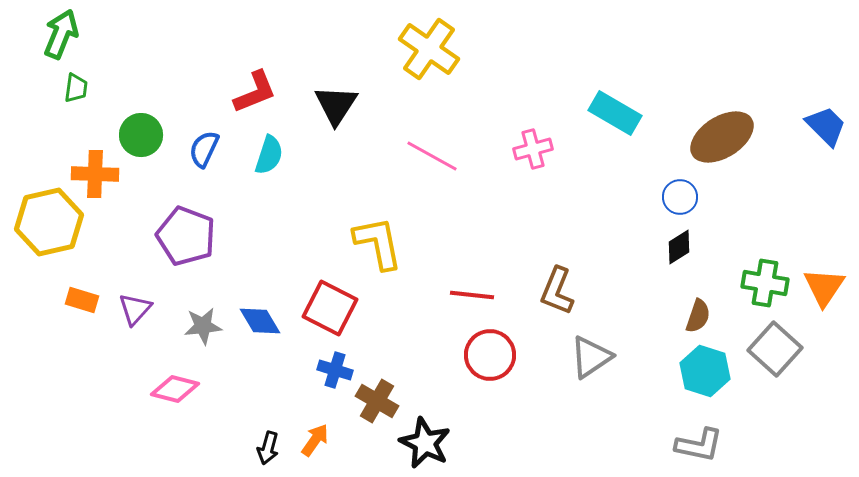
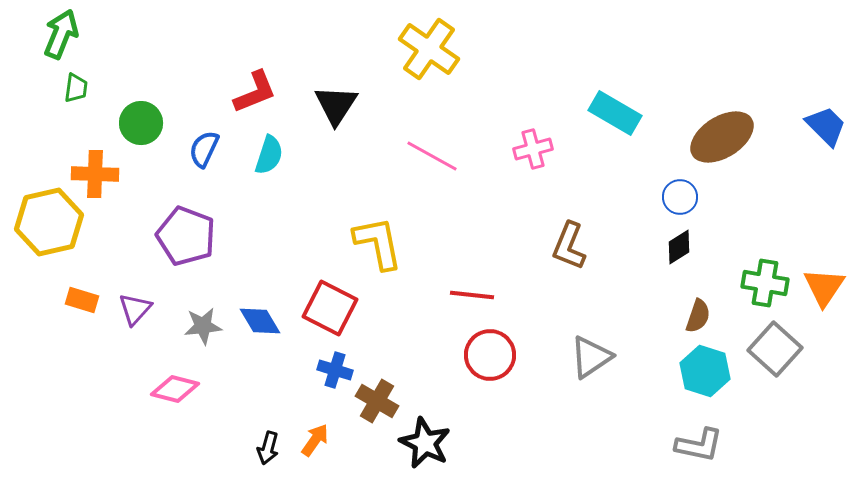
green circle: moved 12 px up
brown L-shape: moved 12 px right, 45 px up
